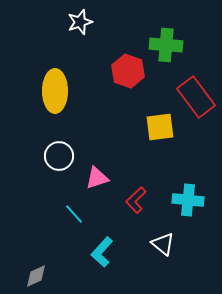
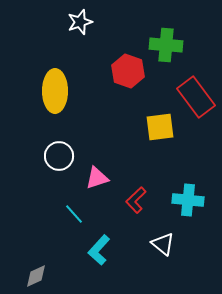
cyan L-shape: moved 3 px left, 2 px up
